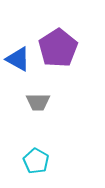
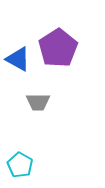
cyan pentagon: moved 16 px left, 4 px down
